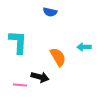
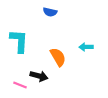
cyan L-shape: moved 1 px right, 1 px up
cyan arrow: moved 2 px right
black arrow: moved 1 px left, 1 px up
pink line: rotated 16 degrees clockwise
